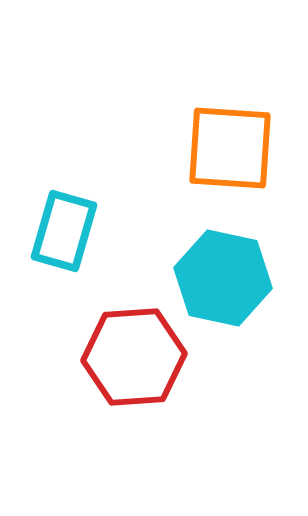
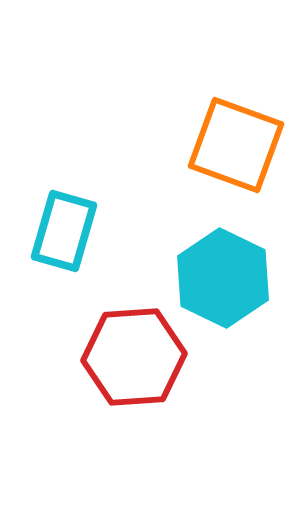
orange square: moved 6 px right, 3 px up; rotated 16 degrees clockwise
cyan hexagon: rotated 14 degrees clockwise
